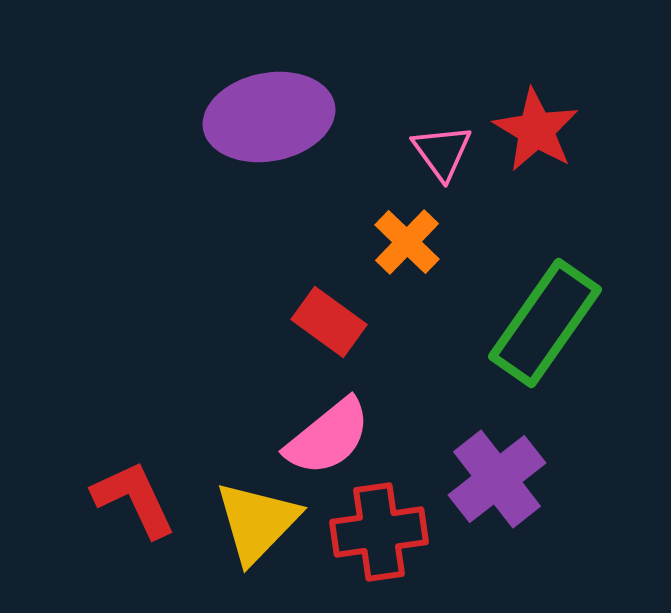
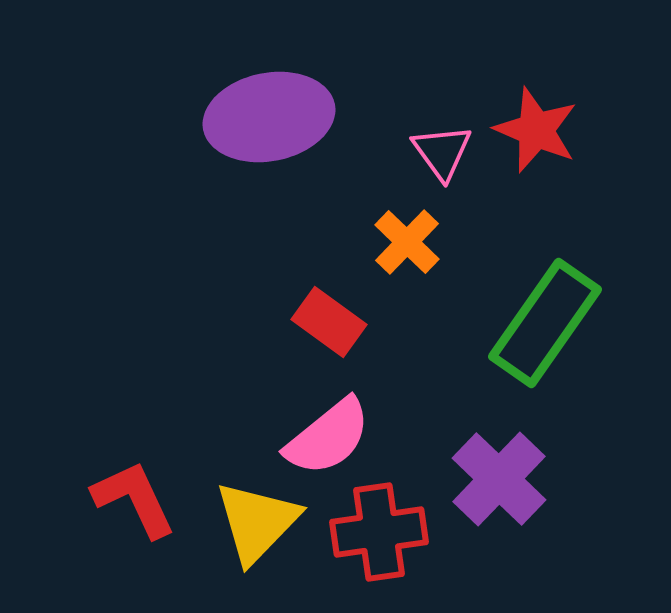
red star: rotated 8 degrees counterclockwise
purple cross: moved 2 px right; rotated 8 degrees counterclockwise
